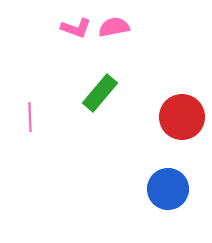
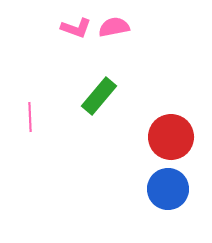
green rectangle: moved 1 px left, 3 px down
red circle: moved 11 px left, 20 px down
